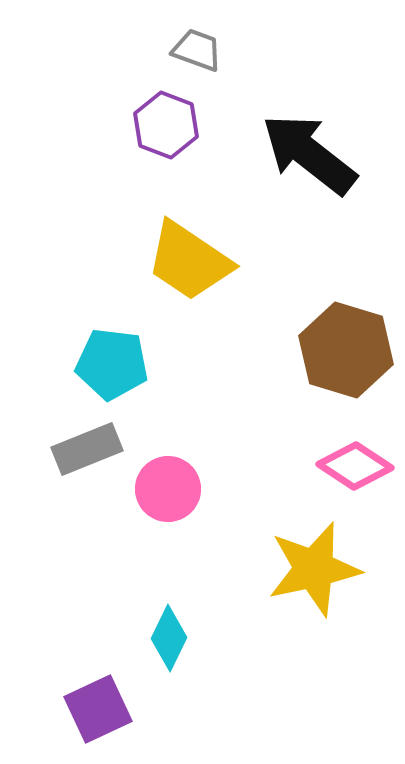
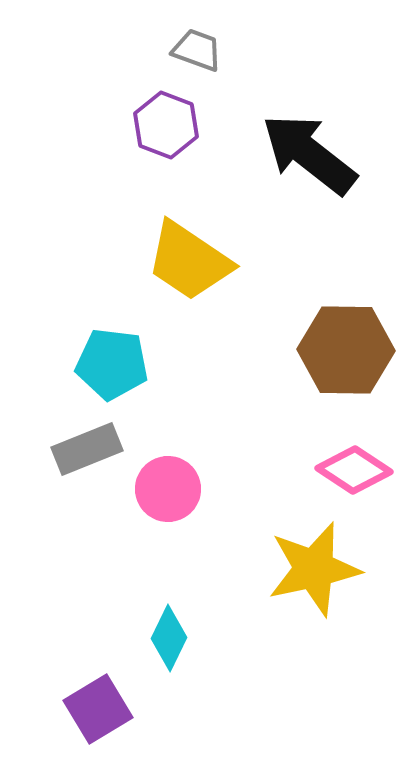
brown hexagon: rotated 16 degrees counterclockwise
pink diamond: moved 1 px left, 4 px down
purple square: rotated 6 degrees counterclockwise
